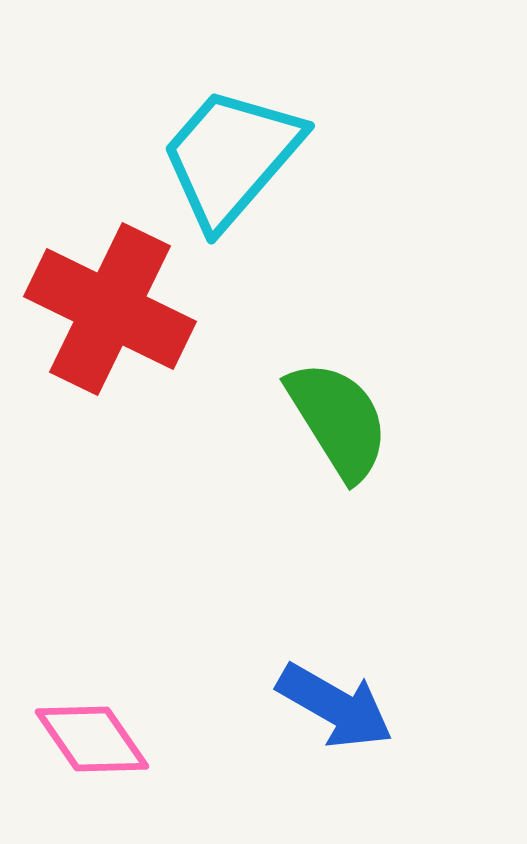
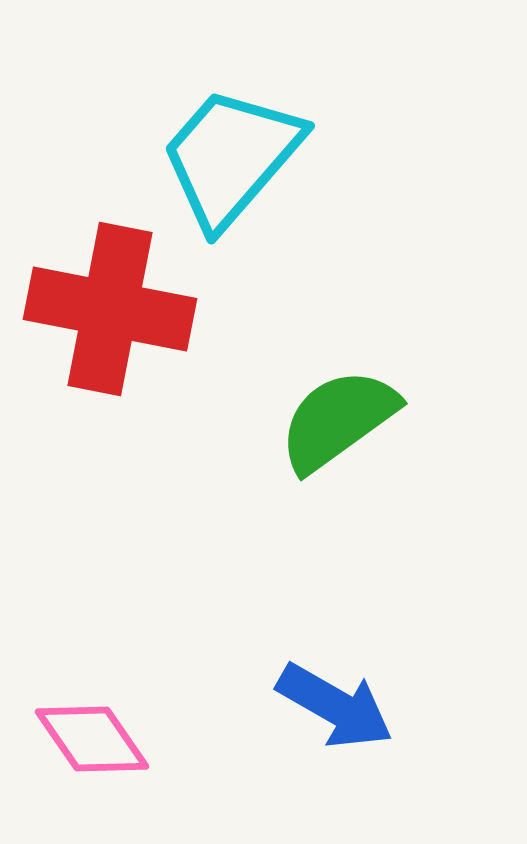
red cross: rotated 15 degrees counterclockwise
green semicircle: rotated 94 degrees counterclockwise
